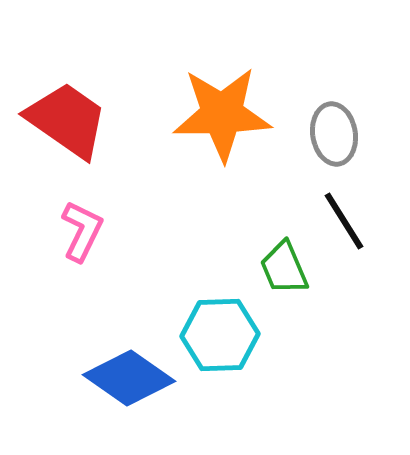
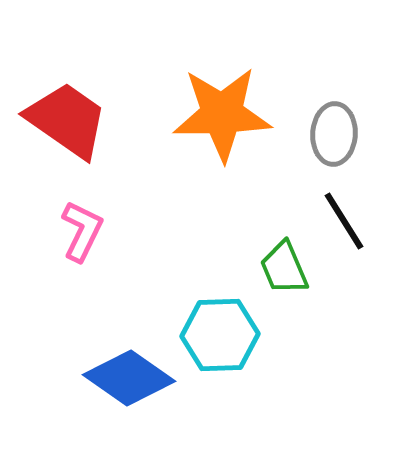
gray ellipse: rotated 12 degrees clockwise
